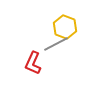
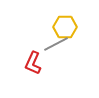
yellow hexagon: rotated 20 degrees counterclockwise
